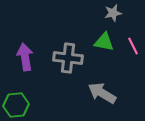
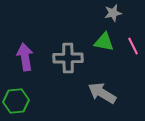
gray cross: rotated 8 degrees counterclockwise
green hexagon: moved 4 px up
